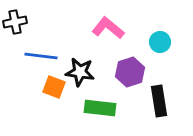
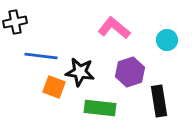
pink L-shape: moved 6 px right
cyan circle: moved 7 px right, 2 px up
